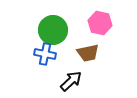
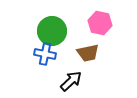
green circle: moved 1 px left, 1 px down
